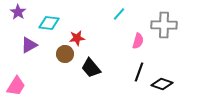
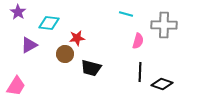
cyan line: moved 7 px right; rotated 64 degrees clockwise
black trapezoid: rotated 35 degrees counterclockwise
black line: moved 1 px right; rotated 18 degrees counterclockwise
